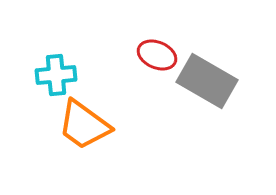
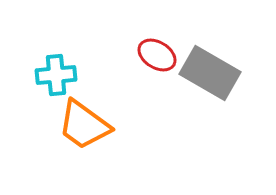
red ellipse: rotated 9 degrees clockwise
gray rectangle: moved 3 px right, 8 px up
